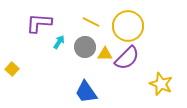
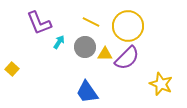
purple L-shape: rotated 116 degrees counterclockwise
blue trapezoid: moved 1 px right
